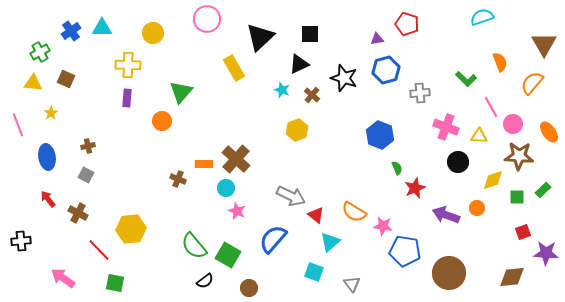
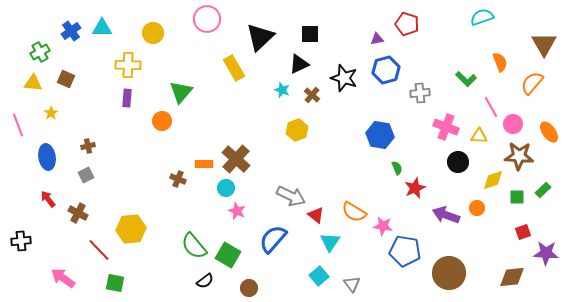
blue hexagon at (380, 135): rotated 12 degrees counterclockwise
gray square at (86, 175): rotated 35 degrees clockwise
cyan triangle at (330, 242): rotated 15 degrees counterclockwise
cyan square at (314, 272): moved 5 px right, 4 px down; rotated 30 degrees clockwise
